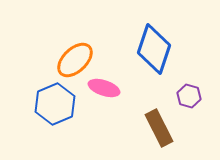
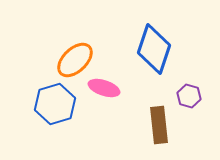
blue hexagon: rotated 6 degrees clockwise
brown rectangle: moved 3 px up; rotated 21 degrees clockwise
